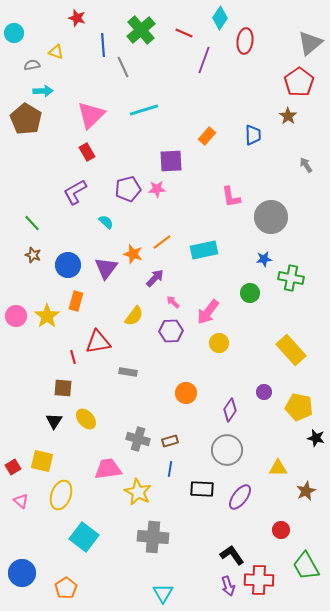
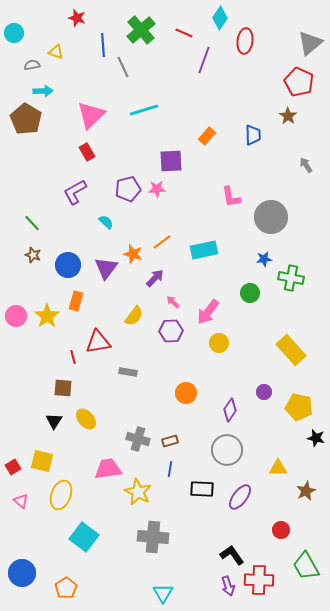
red pentagon at (299, 82): rotated 12 degrees counterclockwise
